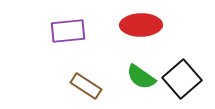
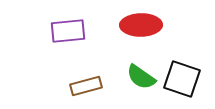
black square: rotated 30 degrees counterclockwise
brown rectangle: rotated 48 degrees counterclockwise
